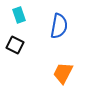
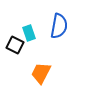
cyan rectangle: moved 10 px right, 18 px down
orange trapezoid: moved 22 px left
